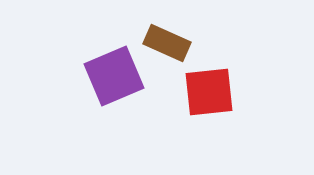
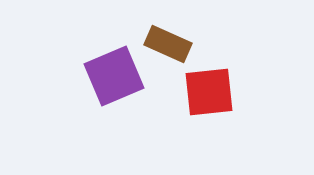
brown rectangle: moved 1 px right, 1 px down
